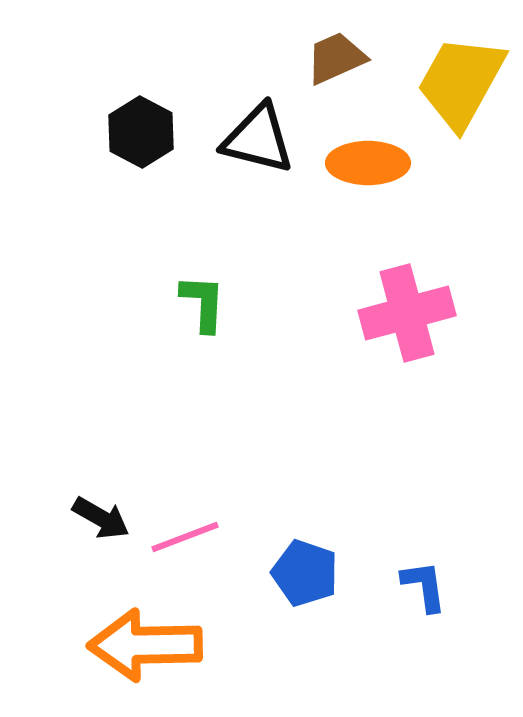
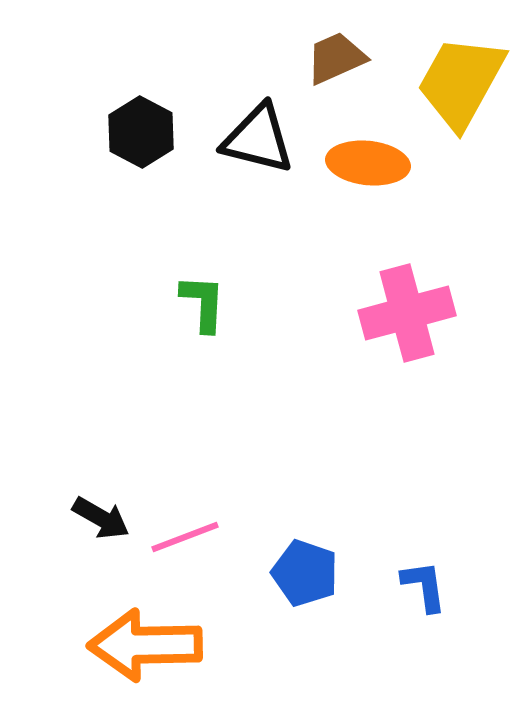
orange ellipse: rotated 6 degrees clockwise
